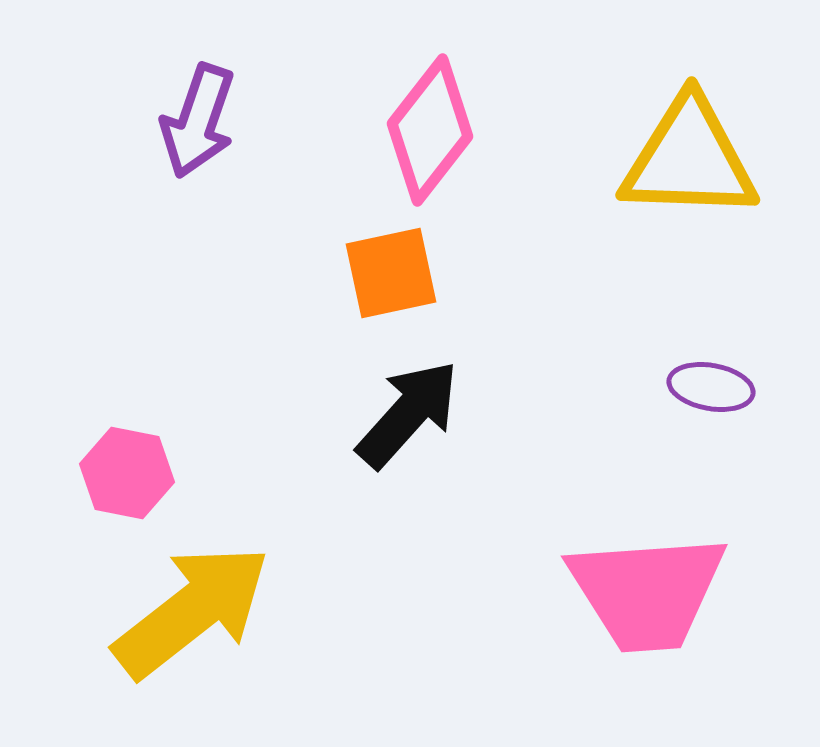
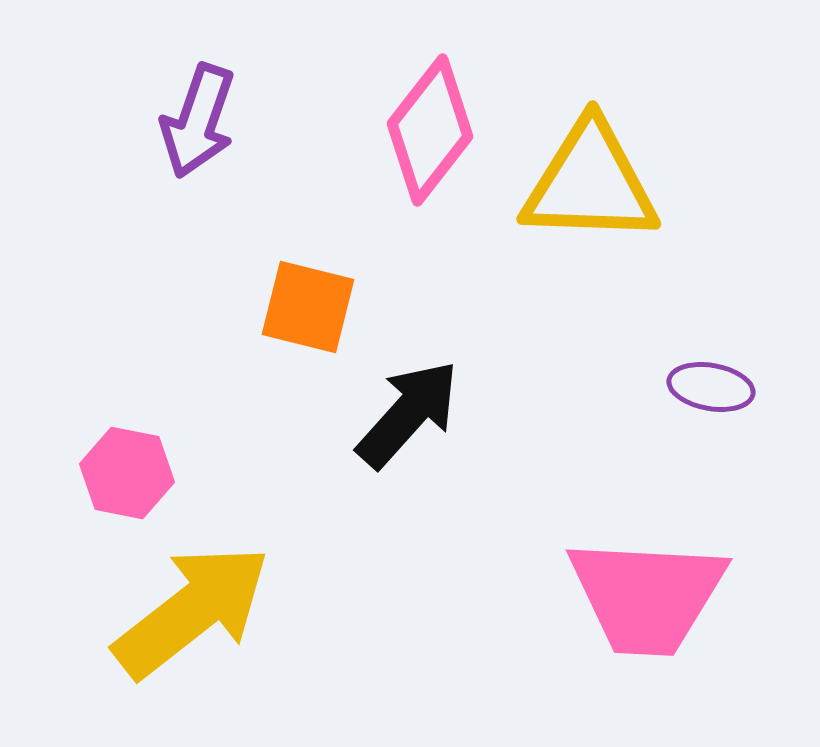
yellow triangle: moved 99 px left, 24 px down
orange square: moved 83 px left, 34 px down; rotated 26 degrees clockwise
pink trapezoid: moved 4 px down; rotated 7 degrees clockwise
